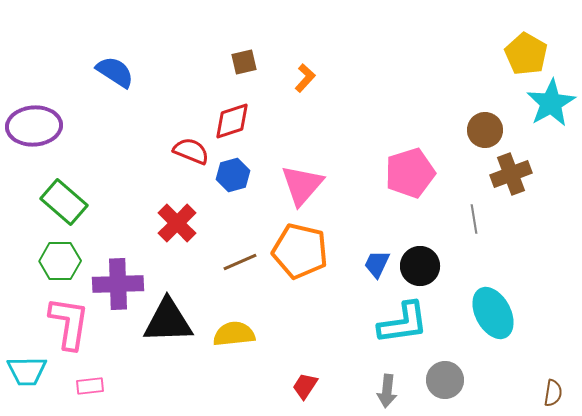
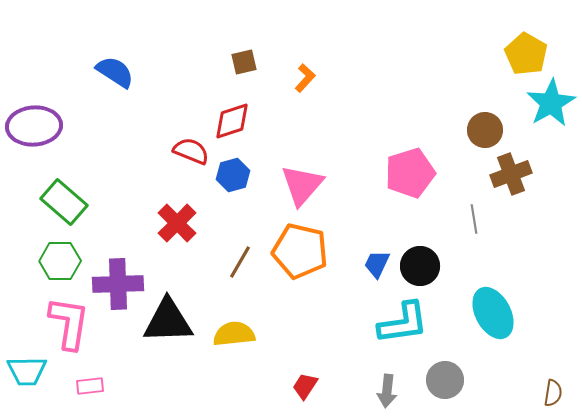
brown line: rotated 36 degrees counterclockwise
